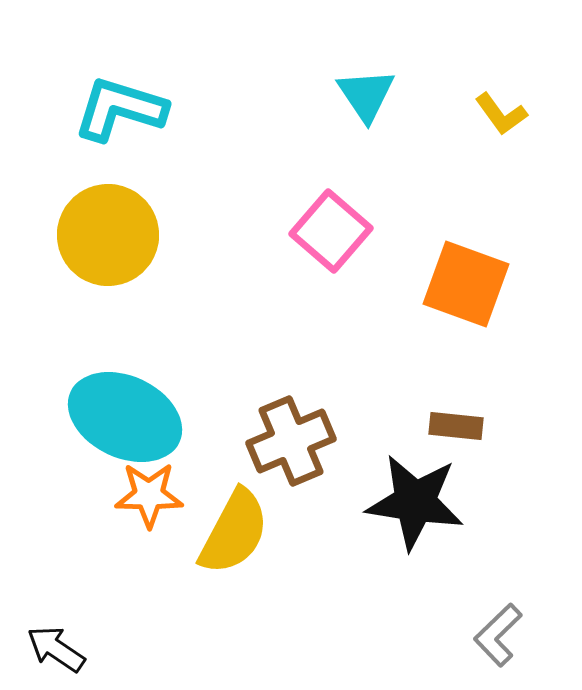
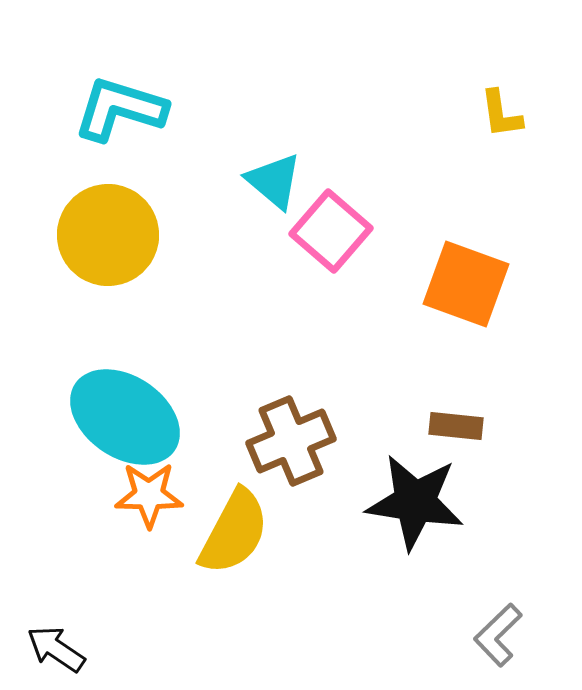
cyan triangle: moved 92 px left, 86 px down; rotated 16 degrees counterclockwise
yellow L-shape: rotated 28 degrees clockwise
cyan ellipse: rotated 9 degrees clockwise
